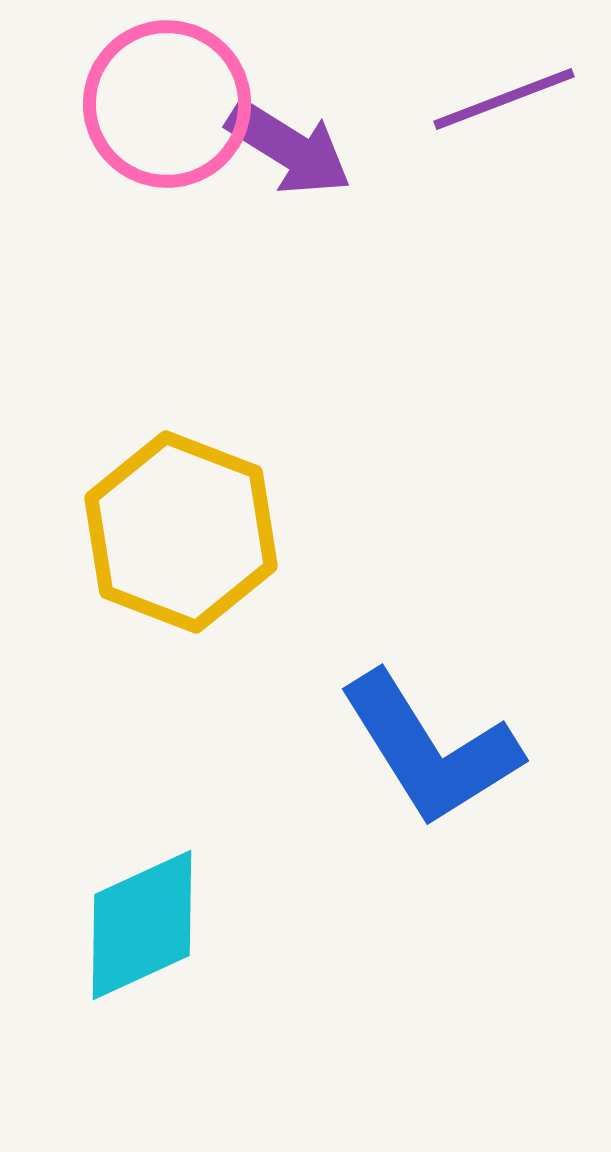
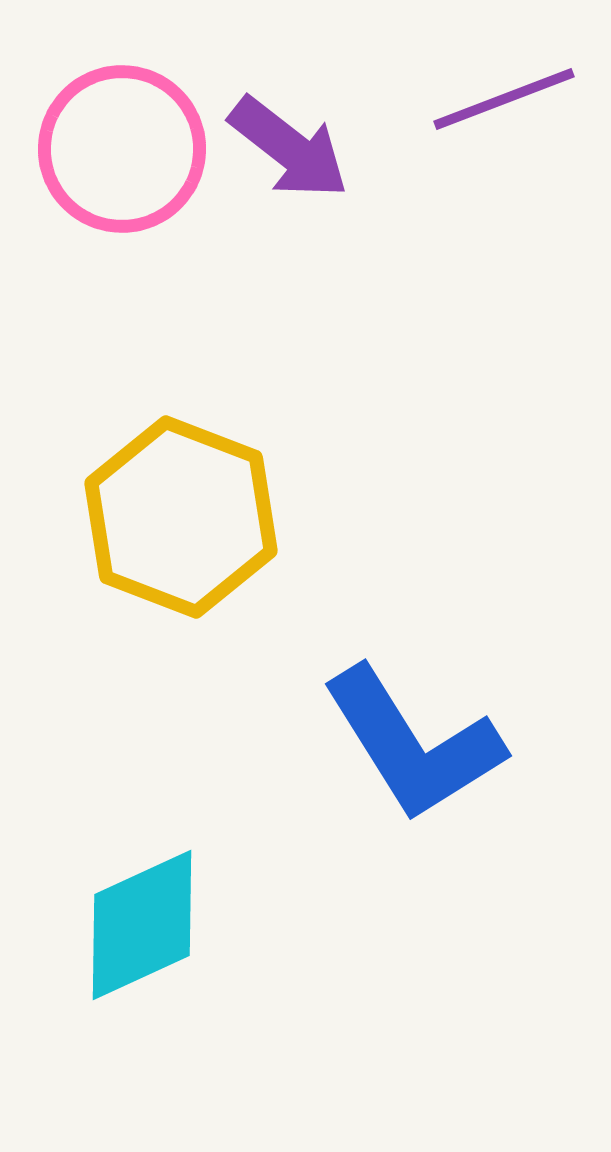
pink circle: moved 45 px left, 45 px down
purple arrow: rotated 6 degrees clockwise
yellow hexagon: moved 15 px up
blue L-shape: moved 17 px left, 5 px up
